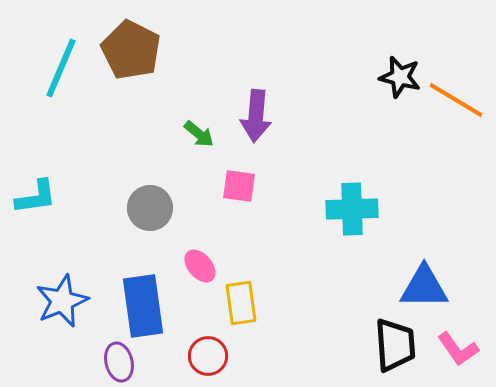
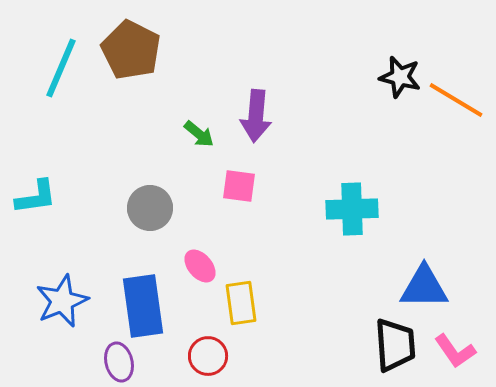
pink L-shape: moved 3 px left, 2 px down
